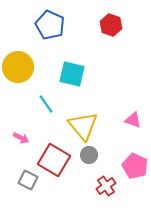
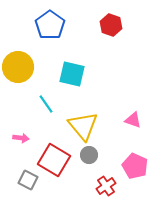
blue pentagon: rotated 12 degrees clockwise
pink arrow: rotated 21 degrees counterclockwise
